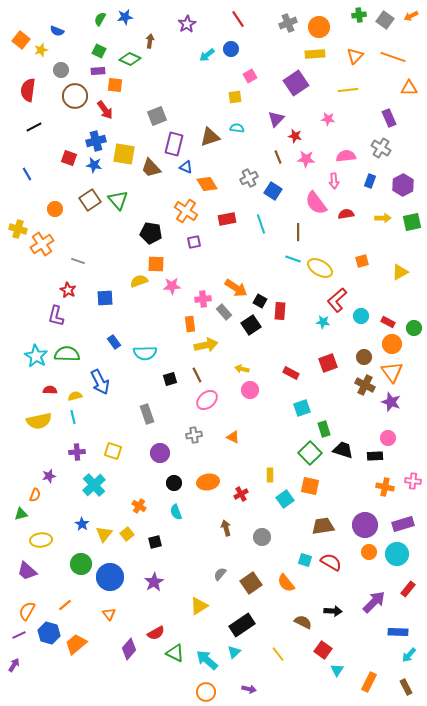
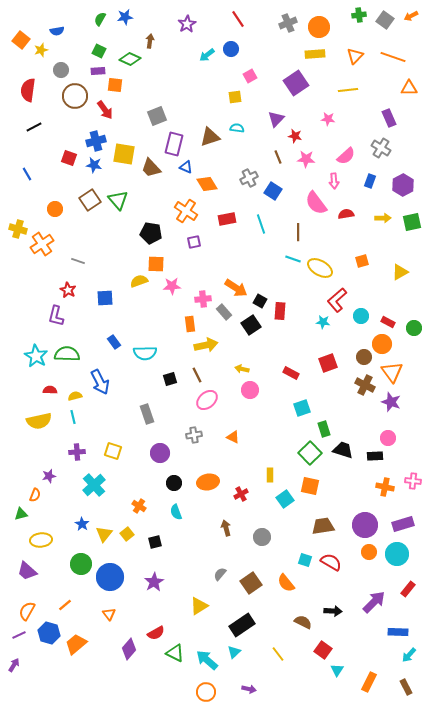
blue semicircle at (57, 31): rotated 32 degrees counterclockwise
pink semicircle at (346, 156): rotated 144 degrees clockwise
orange circle at (392, 344): moved 10 px left
